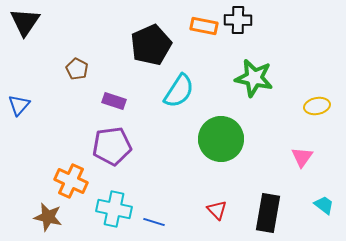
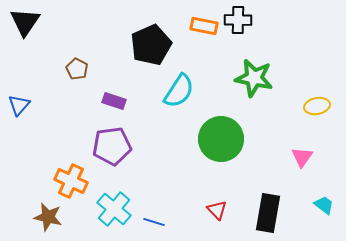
cyan cross: rotated 28 degrees clockwise
